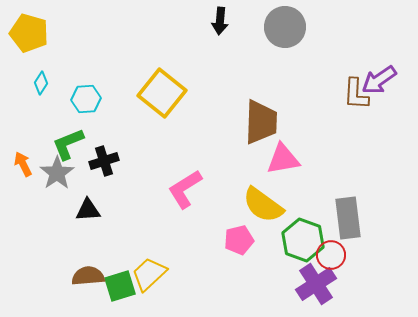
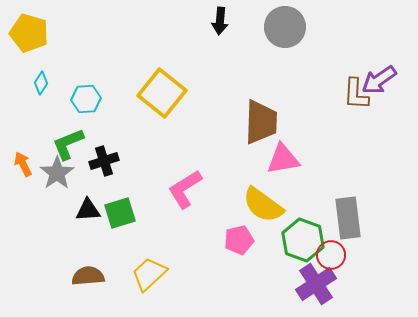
green square: moved 73 px up
